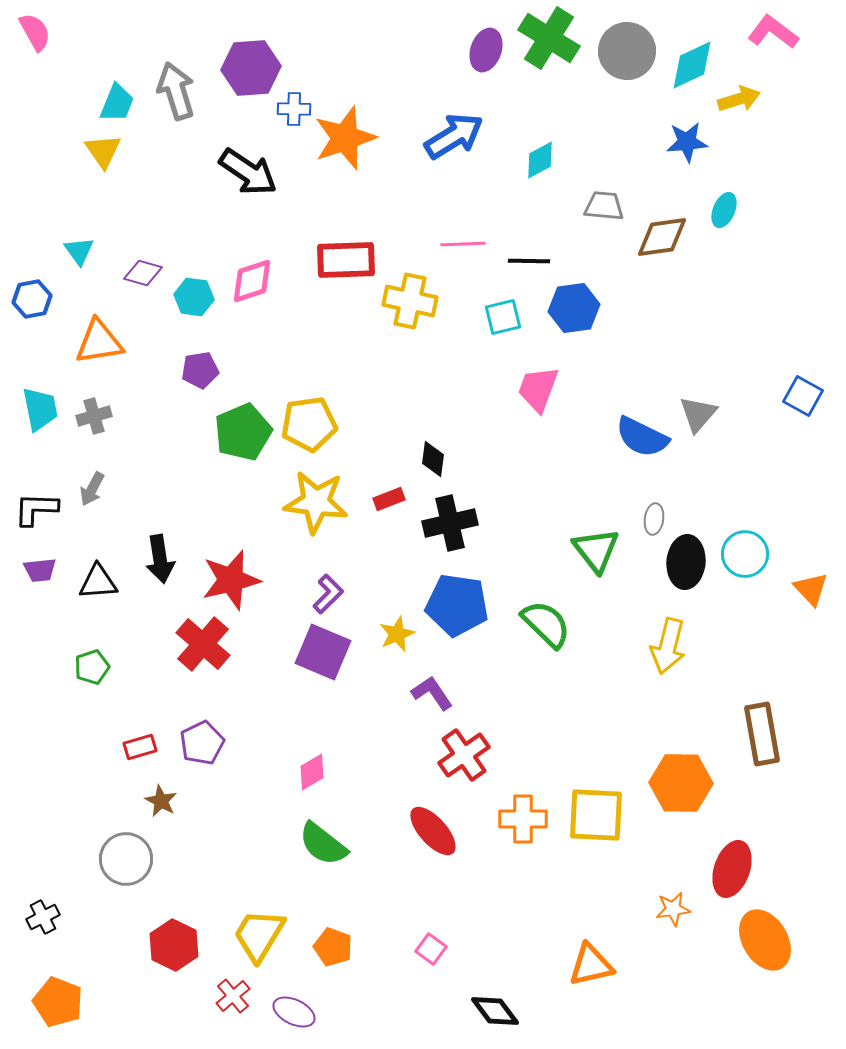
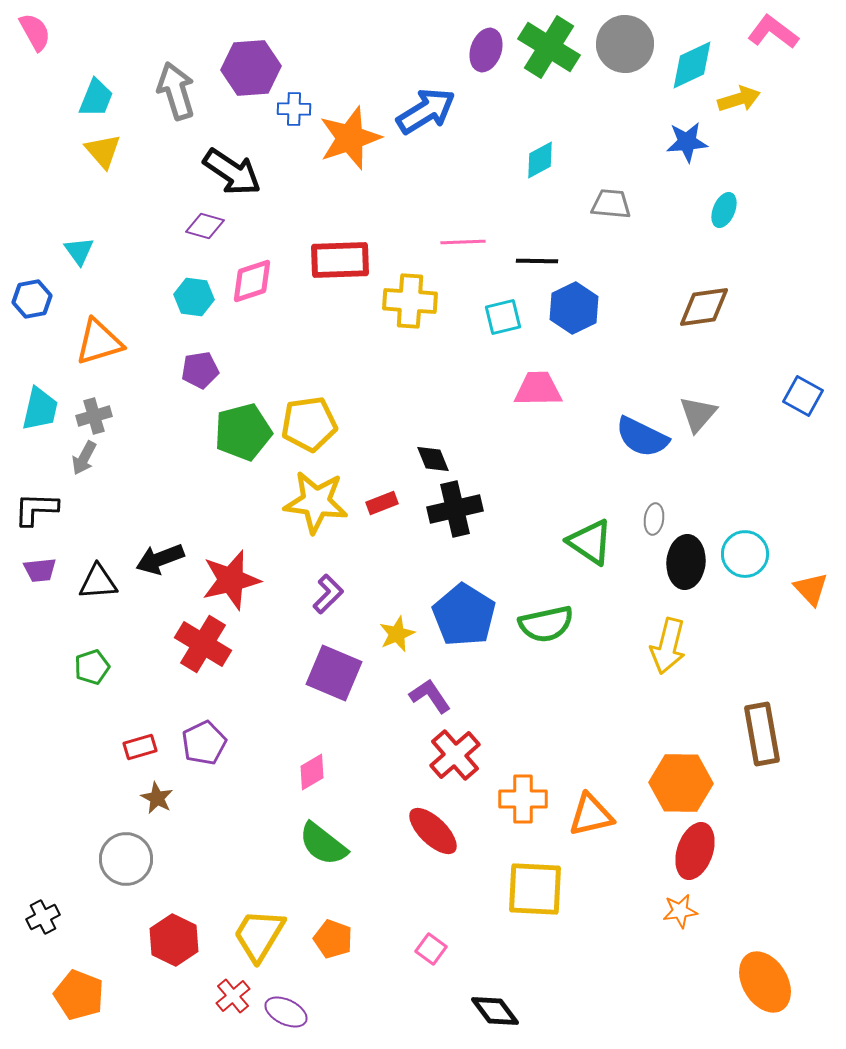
green cross at (549, 38): moved 9 px down
gray circle at (627, 51): moved 2 px left, 7 px up
cyan trapezoid at (117, 103): moved 21 px left, 5 px up
blue arrow at (454, 136): moved 28 px left, 25 px up
orange star at (345, 138): moved 5 px right
yellow triangle at (103, 151): rotated 6 degrees counterclockwise
black arrow at (248, 172): moved 16 px left
gray trapezoid at (604, 206): moved 7 px right, 2 px up
brown diamond at (662, 237): moved 42 px right, 70 px down
pink line at (463, 244): moved 2 px up
red rectangle at (346, 260): moved 6 px left
black line at (529, 261): moved 8 px right
purple diamond at (143, 273): moved 62 px right, 47 px up
yellow cross at (410, 301): rotated 8 degrees counterclockwise
blue hexagon at (574, 308): rotated 18 degrees counterclockwise
orange triangle at (99, 342): rotated 8 degrees counterclockwise
pink trapezoid at (538, 389): rotated 69 degrees clockwise
cyan trapezoid at (40, 409): rotated 24 degrees clockwise
green pentagon at (243, 432): rotated 8 degrees clockwise
black diamond at (433, 459): rotated 30 degrees counterclockwise
gray arrow at (92, 489): moved 8 px left, 31 px up
red rectangle at (389, 499): moved 7 px left, 4 px down
black cross at (450, 523): moved 5 px right, 14 px up
green triangle at (596, 550): moved 6 px left, 8 px up; rotated 18 degrees counterclockwise
black arrow at (160, 559): rotated 78 degrees clockwise
blue pentagon at (457, 605): moved 7 px right, 10 px down; rotated 24 degrees clockwise
green semicircle at (546, 624): rotated 124 degrees clockwise
red cross at (203, 644): rotated 10 degrees counterclockwise
purple square at (323, 652): moved 11 px right, 21 px down
purple L-shape at (432, 693): moved 2 px left, 3 px down
purple pentagon at (202, 743): moved 2 px right
red cross at (464, 755): moved 9 px left; rotated 6 degrees counterclockwise
brown star at (161, 801): moved 4 px left, 3 px up
yellow square at (596, 815): moved 61 px left, 74 px down
orange cross at (523, 819): moved 20 px up
red ellipse at (433, 831): rotated 4 degrees counterclockwise
red ellipse at (732, 869): moved 37 px left, 18 px up
orange star at (673, 909): moved 7 px right, 2 px down
orange ellipse at (765, 940): moved 42 px down
red hexagon at (174, 945): moved 5 px up
orange pentagon at (333, 947): moved 8 px up
orange triangle at (591, 965): moved 150 px up
orange pentagon at (58, 1002): moved 21 px right, 7 px up
purple ellipse at (294, 1012): moved 8 px left
